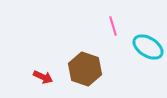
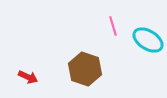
cyan ellipse: moved 7 px up
red arrow: moved 15 px left
